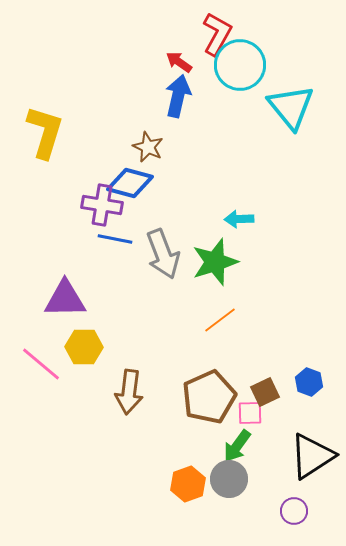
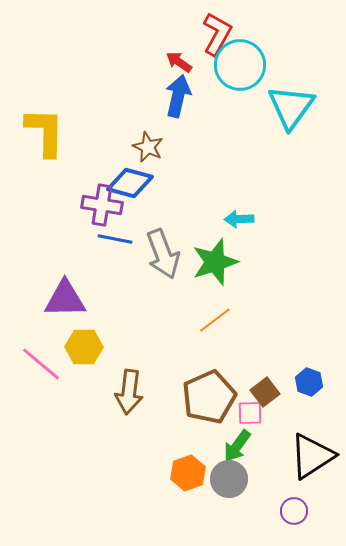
cyan triangle: rotated 15 degrees clockwise
yellow L-shape: rotated 16 degrees counterclockwise
orange line: moved 5 px left
brown square: rotated 12 degrees counterclockwise
orange hexagon: moved 11 px up
